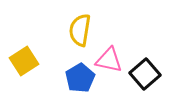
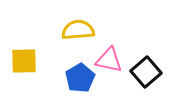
yellow semicircle: moved 2 px left; rotated 76 degrees clockwise
yellow square: rotated 32 degrees clockwise
black square: moved 1 px right, 2 px up
